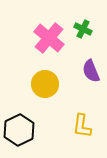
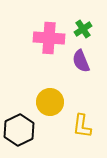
green cross: rotated 30 degrees clockwise
pink cross: rotated 36 degrees counterclockwise
purple semicircle: moved 10 px left, 10 px up
yellow circle: moved 5 px right, 18 px down
